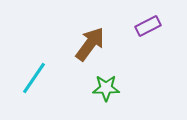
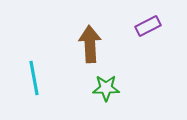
brown arrow: rotated 39 degrees counterclockwise
cyan line: rotated 44 degrees counterclockwise
